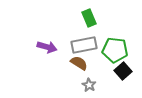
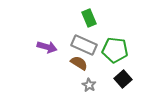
gray rectangle: rotated 35 degrees clockwise
black square: moved 8 px down
